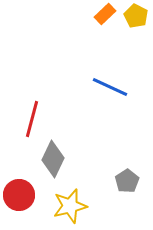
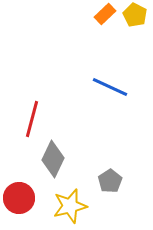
yellow pentagon: moved 1 px left, 1 px up
gray pentagon: moved 17 px left
red circle: moved 3 px down
